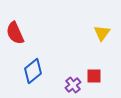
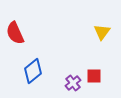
yellow triangle: moved 1 px up
purple cross: moved 2 px up
